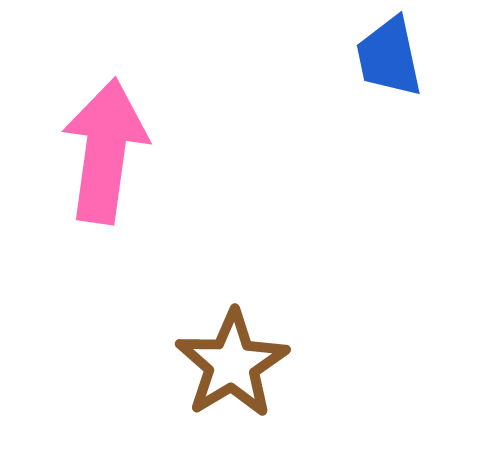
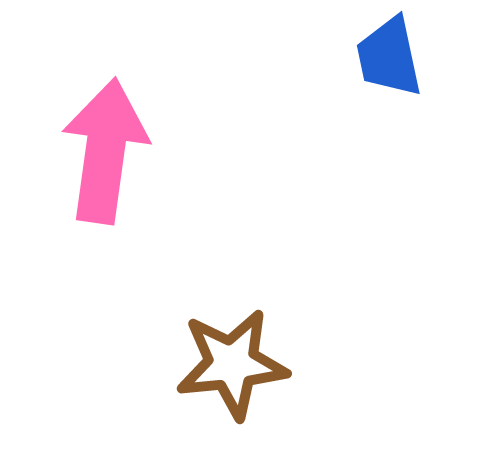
brown star: rotated 25 degrees clockwise
